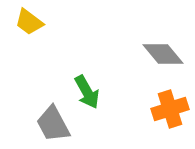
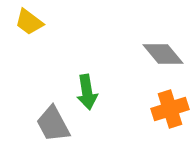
green arrow: rotated 20 degrees clockwise
